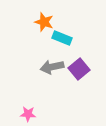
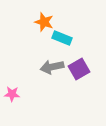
purple square: rotated 10 degrees clockwise
pink star: moved 16 px left, 20 px up
